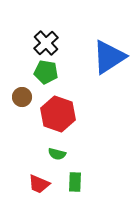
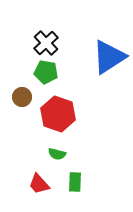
red trapezoid: rotated 25 degrees clockwise
